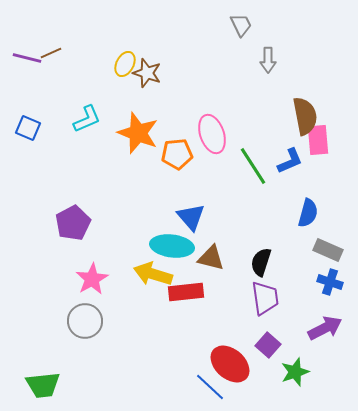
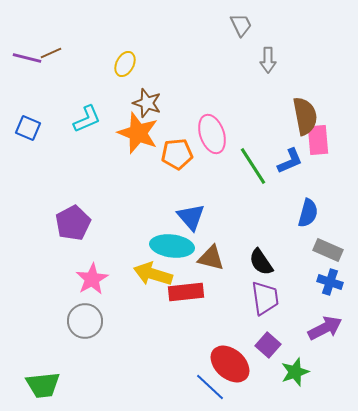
brown star: moved 30 px down
black semicircle: rotated 52 degrees counterclockwise
